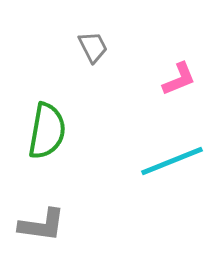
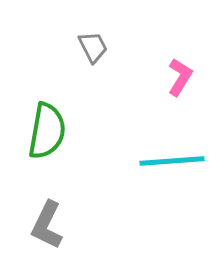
pink L-shape: moved 1 px right, 2 px up; rotated 36 degrees counterclockwise
cyan line: rotated 18 degrees clockwise
gray L-shape: moved 5 px right; rotated 108 degrees clockwise
